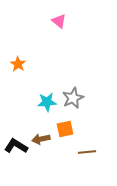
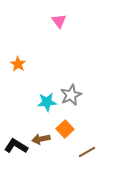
pink triangle: rotated 14 degrees clockwise
gray star: moved 2 px left, 3 px up
orange square: rotated 30 degrees counterclockwise
brown line: rotated 24 degrees counterclockwise
